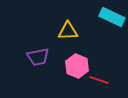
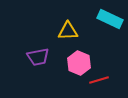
cyan rectangle: moved 2 px left, 2 px down
pink hexagon: moved 2 px right, 3 px up
red line: rotated 36 degrees counterclockwise
